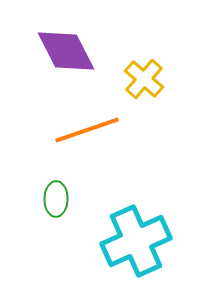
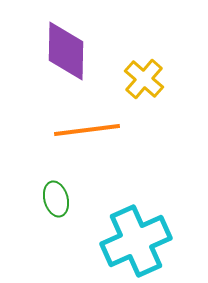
purple diamond: rotated 28 degrees clockwise
orange line: rotated 12 degrees clockwise
green ellipse: rotated 16 degrees counterclockwise
